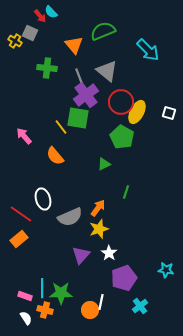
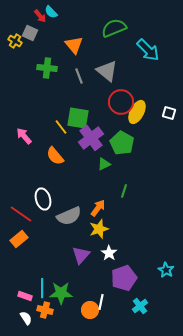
green semicircle: moved 11 px right, 3 px up
purple cross: moved 5 px right, 43 px down
green pentagon: moved 6 px down
green line: moved 2 px left, 1 px up
gray semicircle: moved 1 px left, 1 px up
cyan star: rotated 21 degrees clockwise
